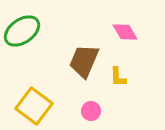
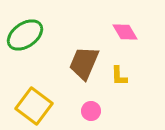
green ellipse: moved 3 px right, 4 px down
brown trapezoid: moved 2 px down
yellow L-shape: moved 1 px right, 1 px up
